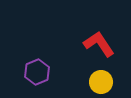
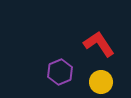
purple hexagon: moved 23 px right
